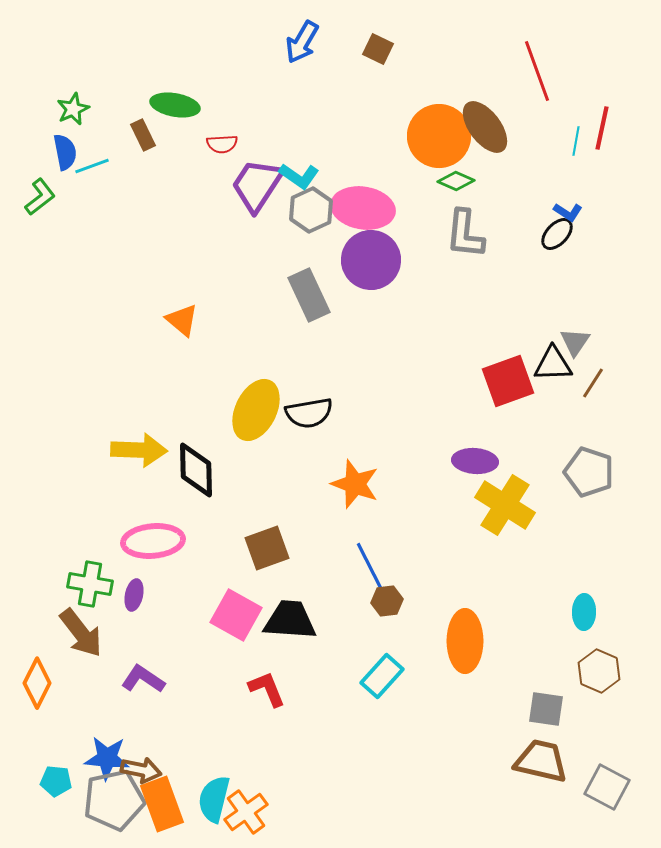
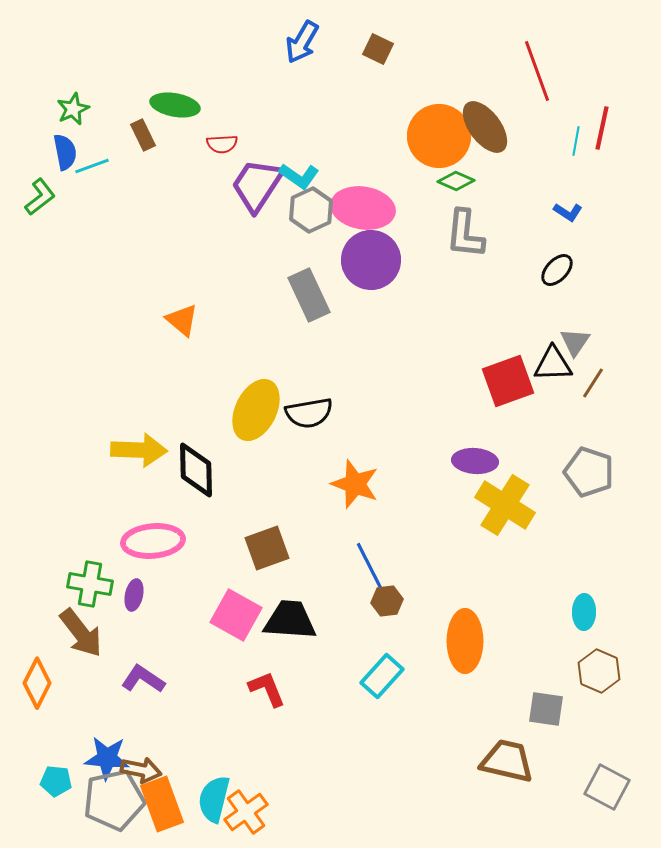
black ellipse at (557, 234): moved 36 px down
brown trapezoid at (541, 761): moved 34 px left
